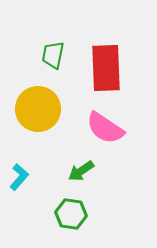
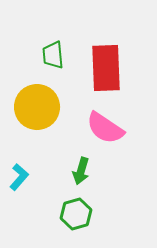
green trapezoid: rotated 16 degrees counterclockwise
yellow circle: moved 1 px left, 2 px up
green arrow: rotated 40 degrees counterclockwise
green hexagon: moved 5 px right; rotated 24 degrees counterclockwise
